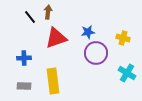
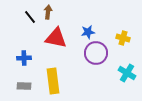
red triangle: rotated 30 degrees clockwise
